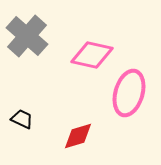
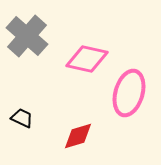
pink diamond: moved 5 px left, 4 px down
black trapezoid: moved 1 px up
